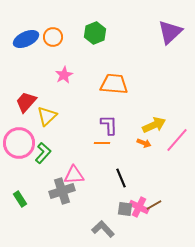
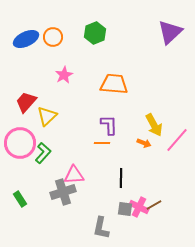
yellow arrow: rotated 85 degrees clockwise
pink circle: moved 1 px right
black line: rotated 24 degrees clockwise
gray cross: moved 1 px right, 1 px down
gray L-shape: moved 2 px left, 1 px up; rotated 125 degrees counterclockwise
